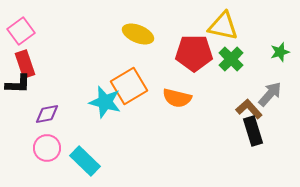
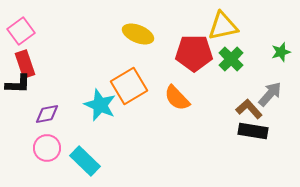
yellow triangle: rotated 24 degrees counterclockwise
green star: moved 1 px right
orange semicircle: rotated 32 degrees clockwise
cyan star: moved 5 px left, 3 px down; rotated 8 degrees clockwise
black rectangle: rotated 64 degrees counterclockwise
